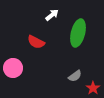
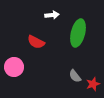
white arrow: rotated 32 degrees clockwise
pink circle: moved 1 px right, 1 px up
gray semicircle: rotated 88 degrees clockwise
red star: moved 4 px up; rotated 16 degrees clockwise
